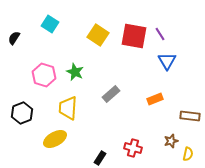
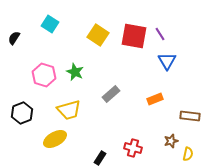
yellow trapezoid: moved 1 px right, 2 px down; rotated 110 degrees counterclockwise
